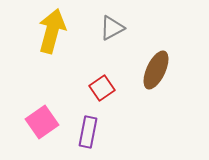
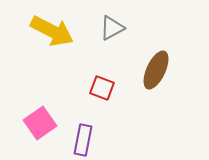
yellow arrow: rotated 102 degrees clockwise
red square: rotated 35 degrees counterclockwise
pink square: moved 2 px left, 1 px down
purple rectangle: moved 5 px left, 8 px down
